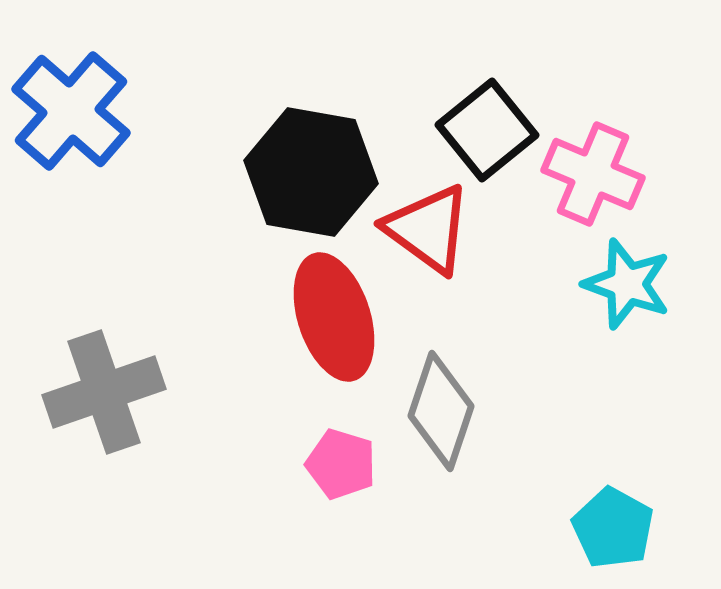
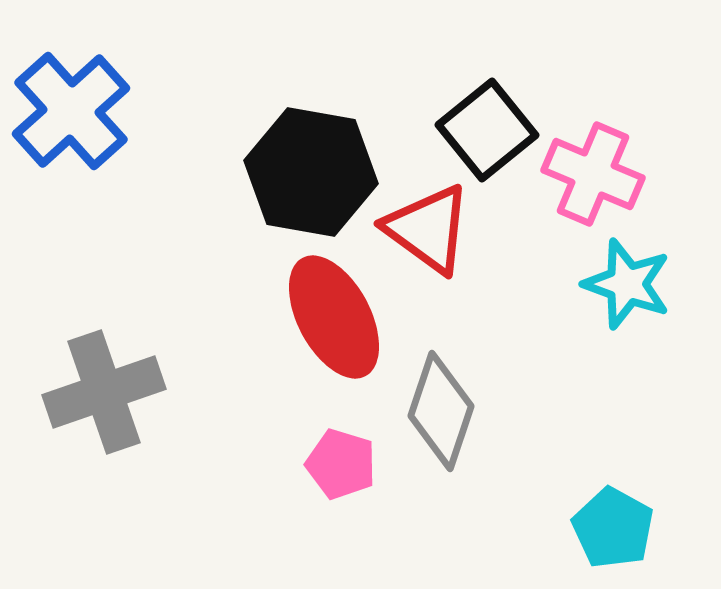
blue cross: rotated 7 degrees clockwise
red ellipse: rotated 10 degrees counterclockwise
